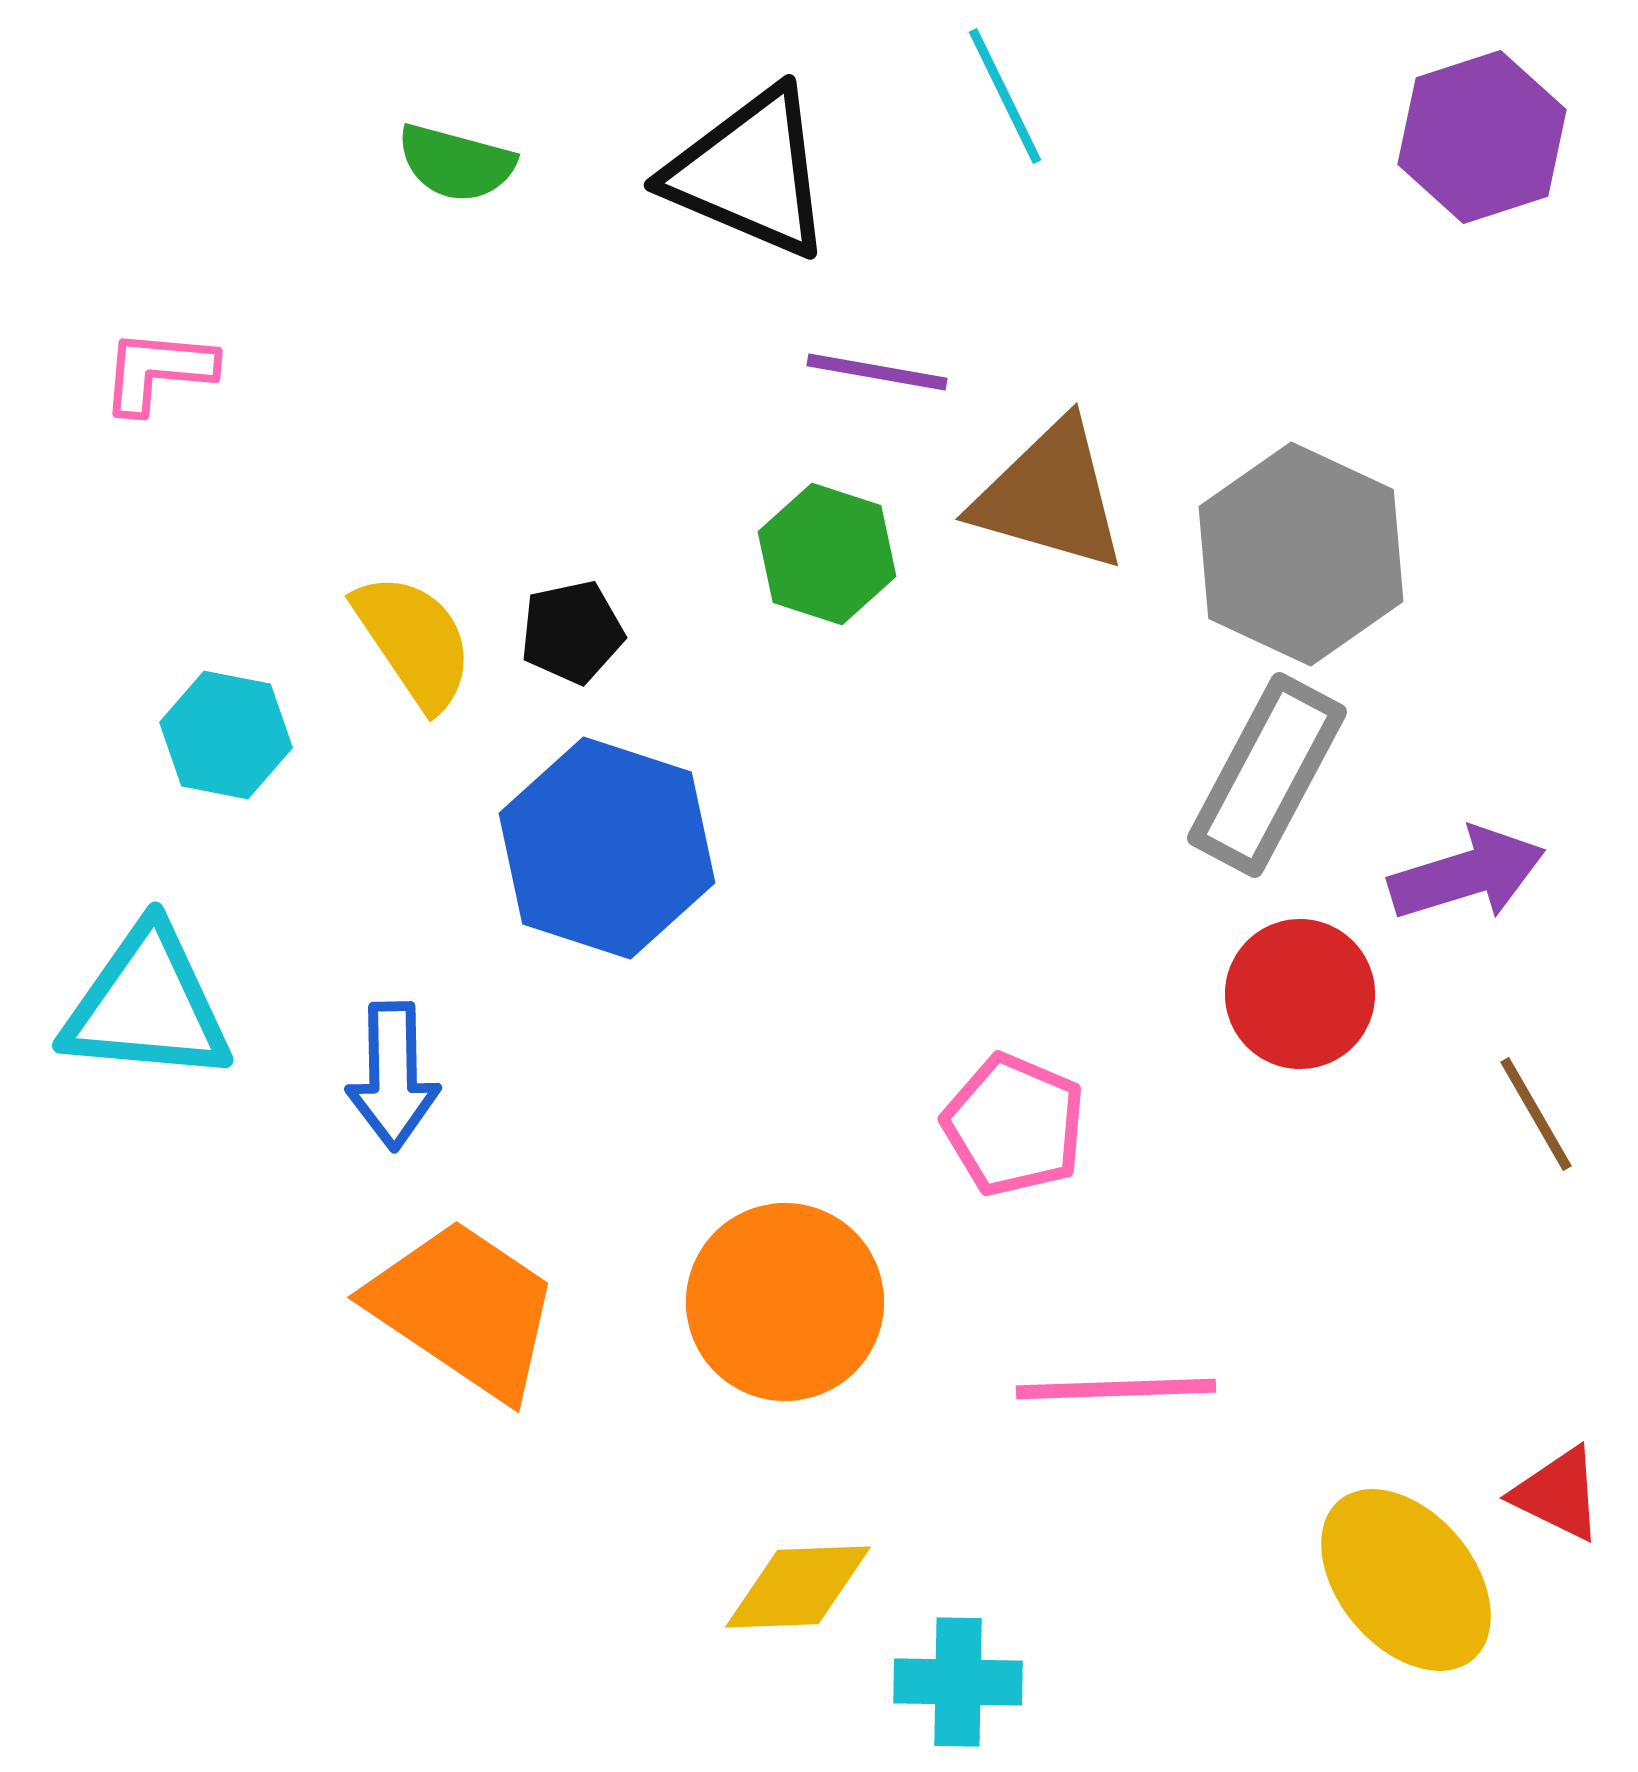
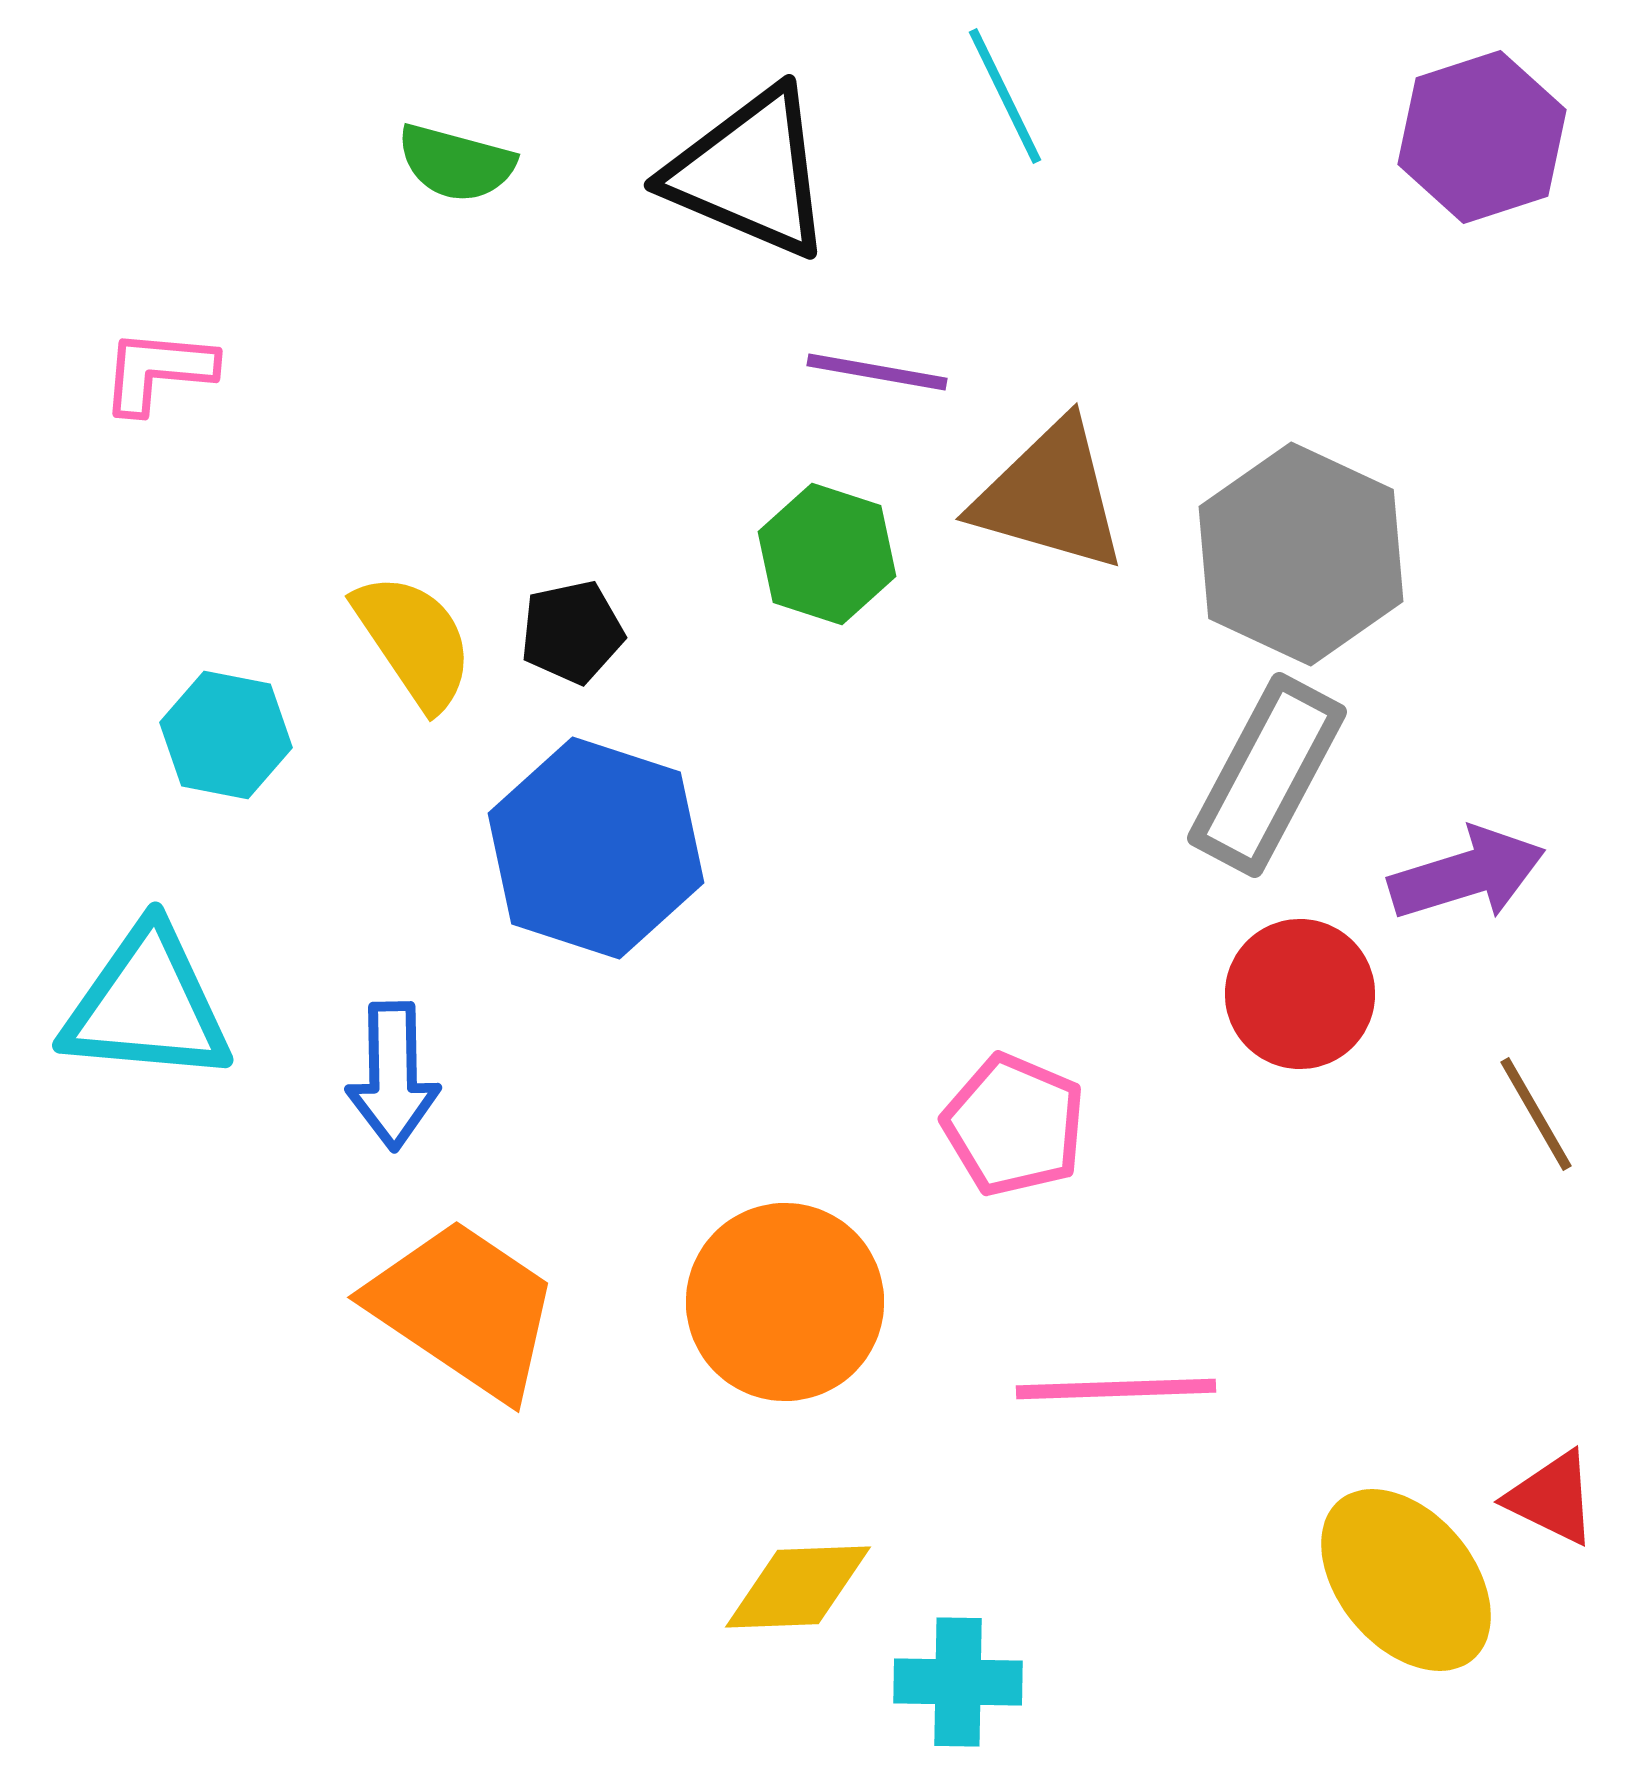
blue hexagon: moved 11 px left
red triangle: moved 6 px left, 4 px down
